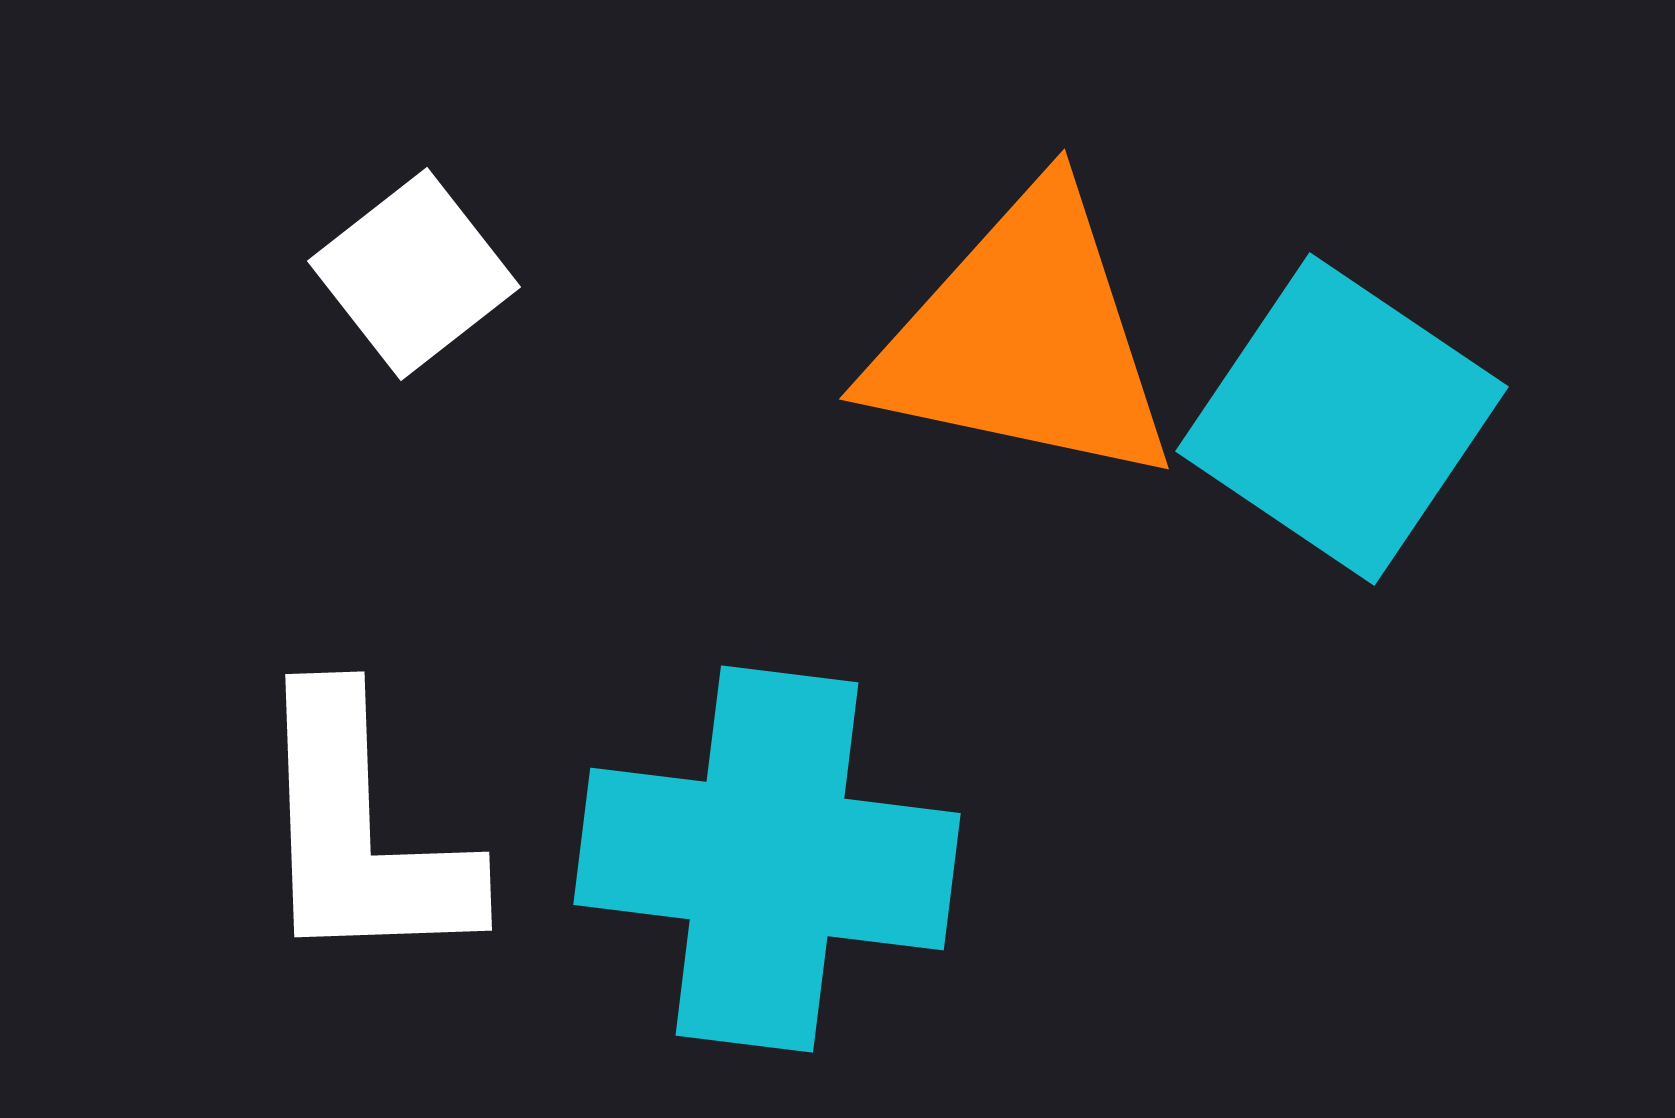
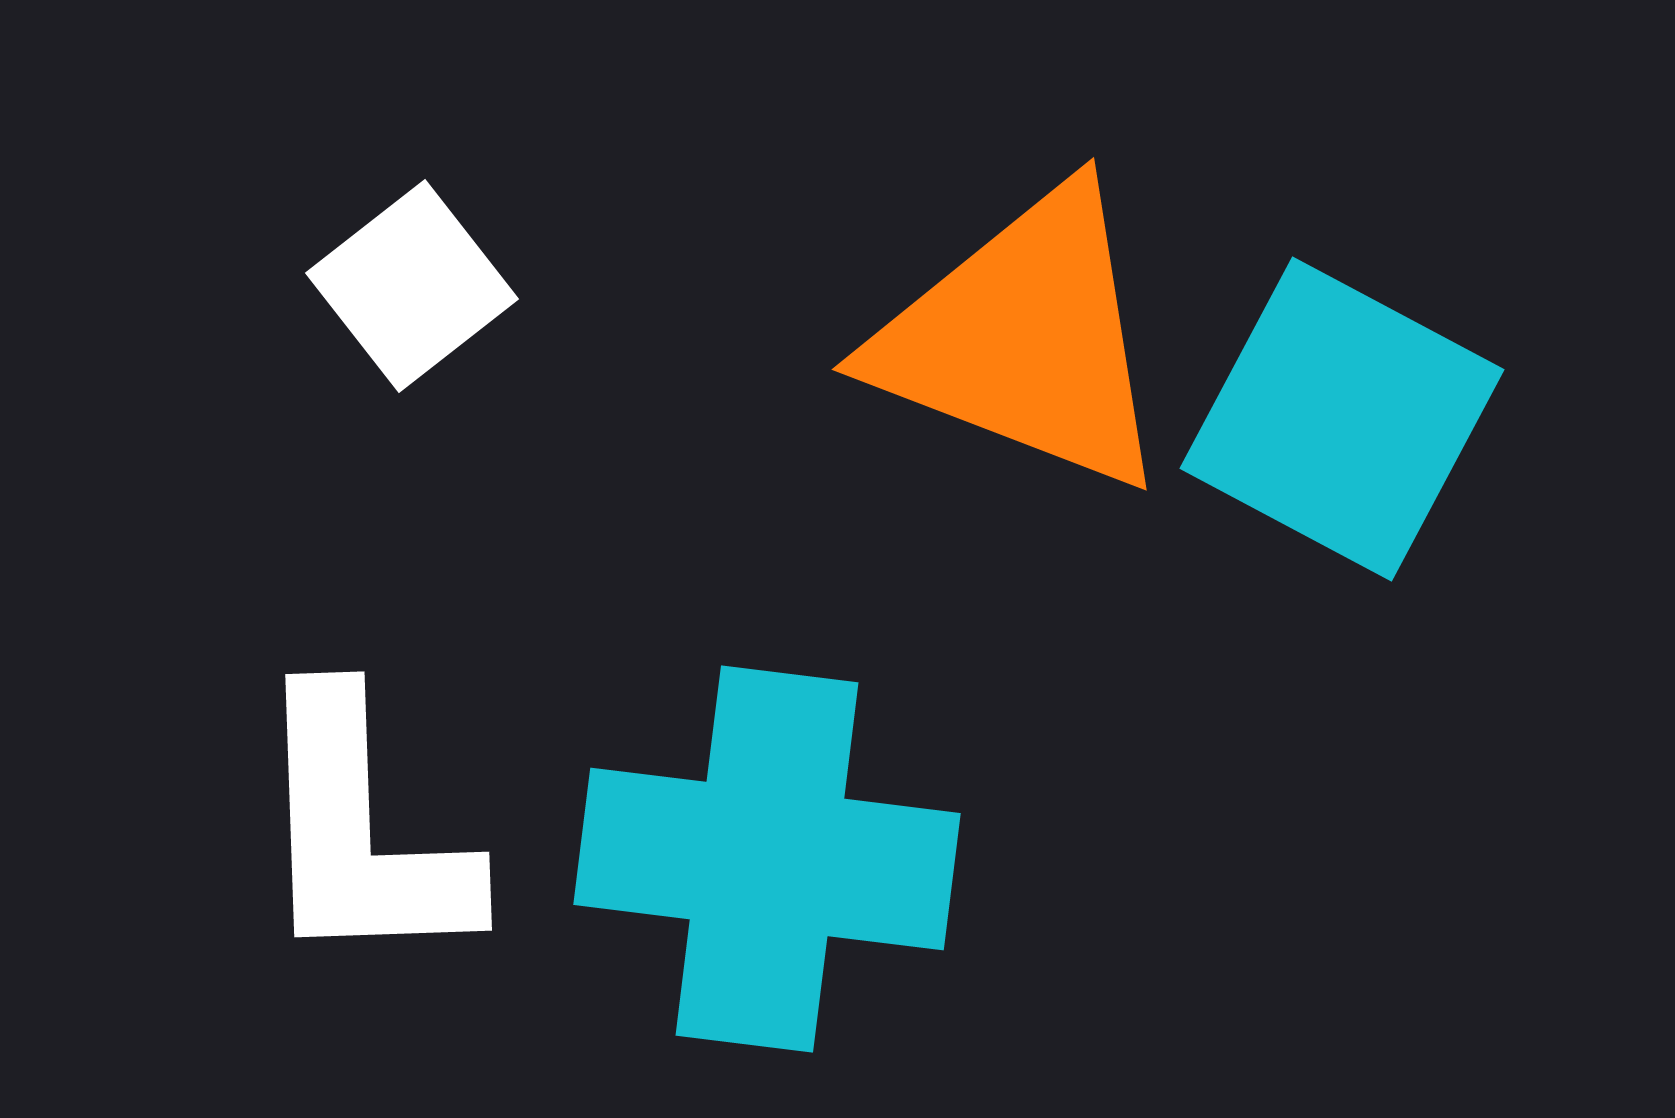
white square: moved 2 px left, 12 px down
orange triangle: rotated 9 degrees clockwise
cyan square: rotated 6 degrees counterclockwise
